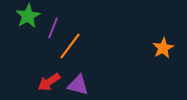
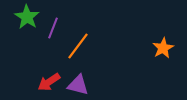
green star: moved 1 px left, 1 px down; rotated 10 degrees counterclockwise
orange line: moved 8 px right
